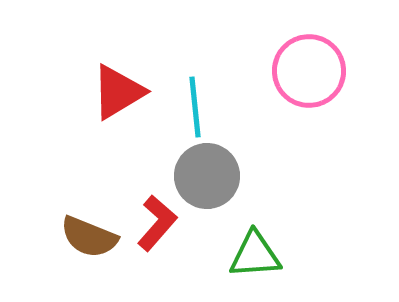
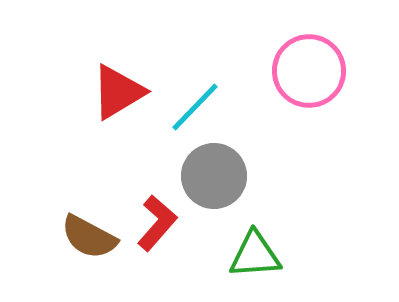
cyan line: rotated 50 degrees clockwise
gray circle: moved 7 px right
brown semicircle: rotated 6 degrees clockwise
